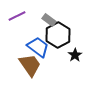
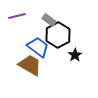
purple line: rotated 12 degrees clockwise
brown trapezoid: rotated 25 degrees counterclockwise
